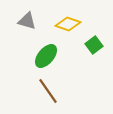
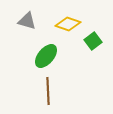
green square: moved 1 px left, 4 px up
brown line: rotated 32 degrees clockwise
